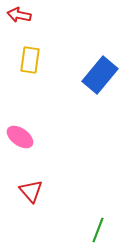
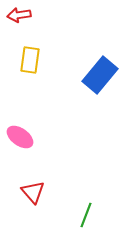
red arrow: rotated 20 degrees counterclockwise
red triangle: moved 2 px right, 1 px down
green line: moved 12 px left, 15 px up
